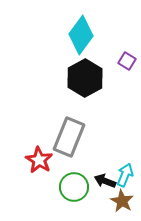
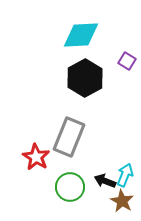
cyan diamond: rotated 51 degrees clockwise
red star: moved 3 px left, 3 px up
green circle: moved 4 px left
